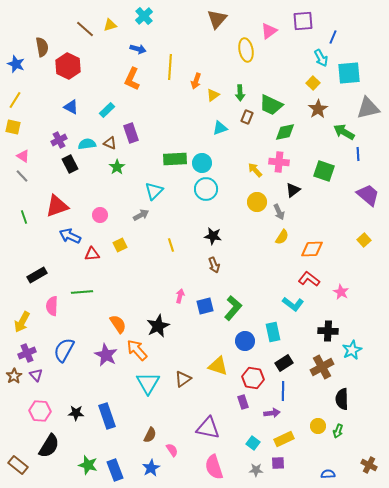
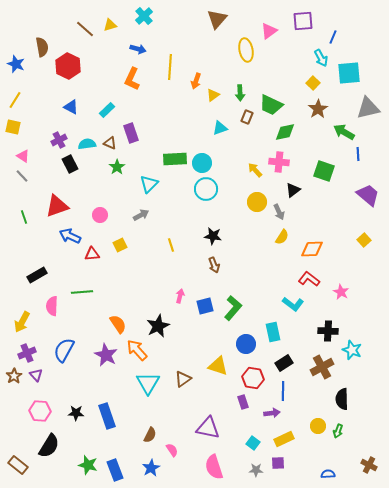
cyan triangle at (154, 191): moved 5 px left, 7 px up
blue circle at (245, 341): moved 1 px right, 3 px down
cyan star at (352, 350): rotated 24 degrees counterclockwise
